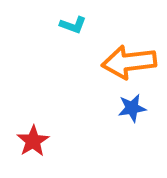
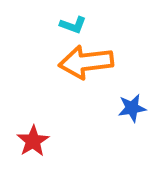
orange arrow: moved 43 px left
